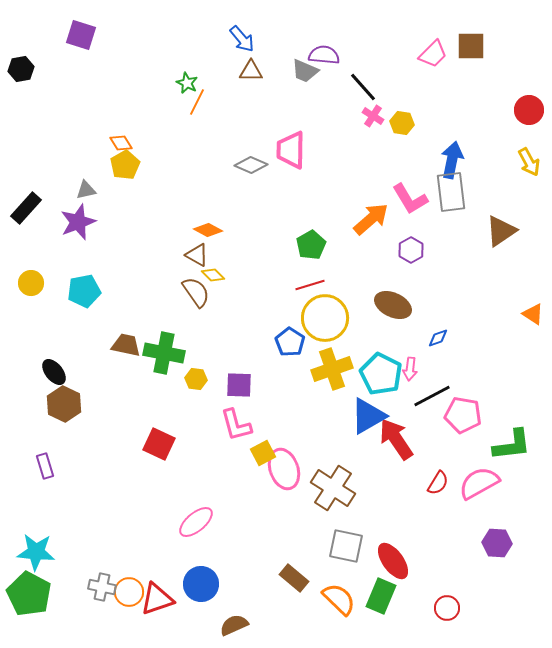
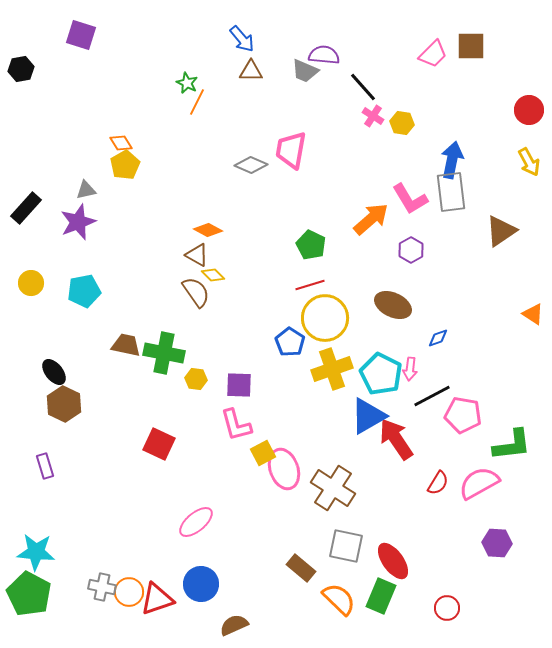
pink trapezoid at (291, 150): rotated 9 degrees clockwise
green pentagon at (311, 245): rotated 16 degrees counterclockwise
brown rectangle at (294, 578): moved 7 px right, 10 px up
